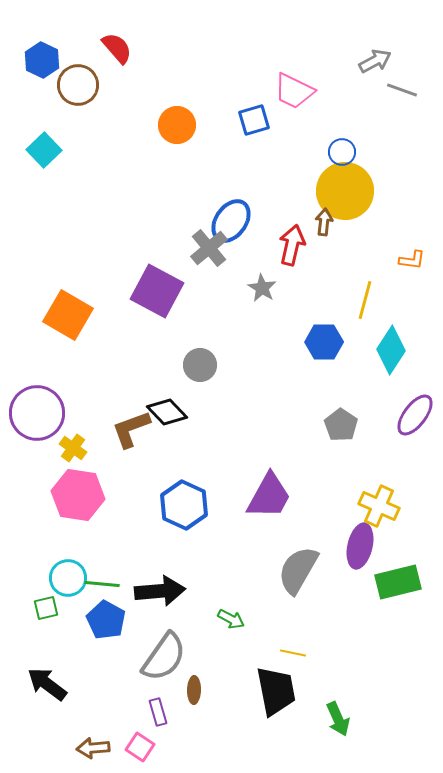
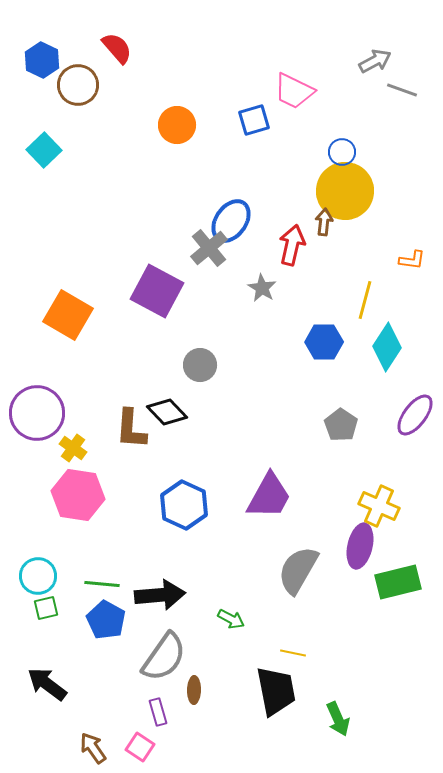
cyan diamond at (391, 350): moved 4 px left, 3 px up
brown L-shape at (131, 429): rotated 66 degrees counterclockwise
cyan circle at (68, 578): moved 30 px left, 2 px up
black arrow at (160, 591): moved 4 px down
brown arrow at (93, 748): rotated 60 degrees clockwise
